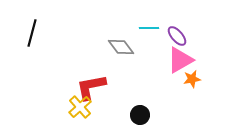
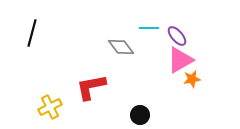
yellow cross: moved 30 px left; rotated 15 degrees clockwise
